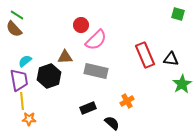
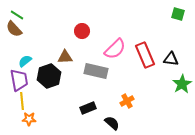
red circle: moved 1 px right, 6 px down
pink semicircle: moved 19 px right, 9 px down
